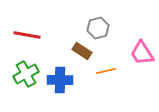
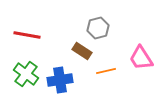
pink trapezoid: moved 1 px left, 5 px down
green cross: rotated 25 degrees counterclockwise
blue cross: rotated 10 degrees counterclockwise
